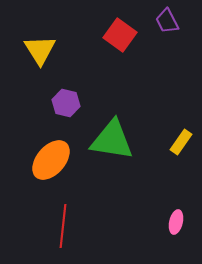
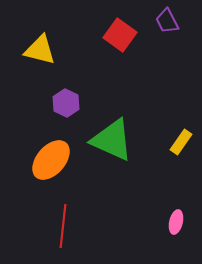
yellow triangle: rotated 44 degrees counterclockwise
purple hexagon: rotated 12 degrees clockwise
green triangle: rotated 15 degrees clockwise
